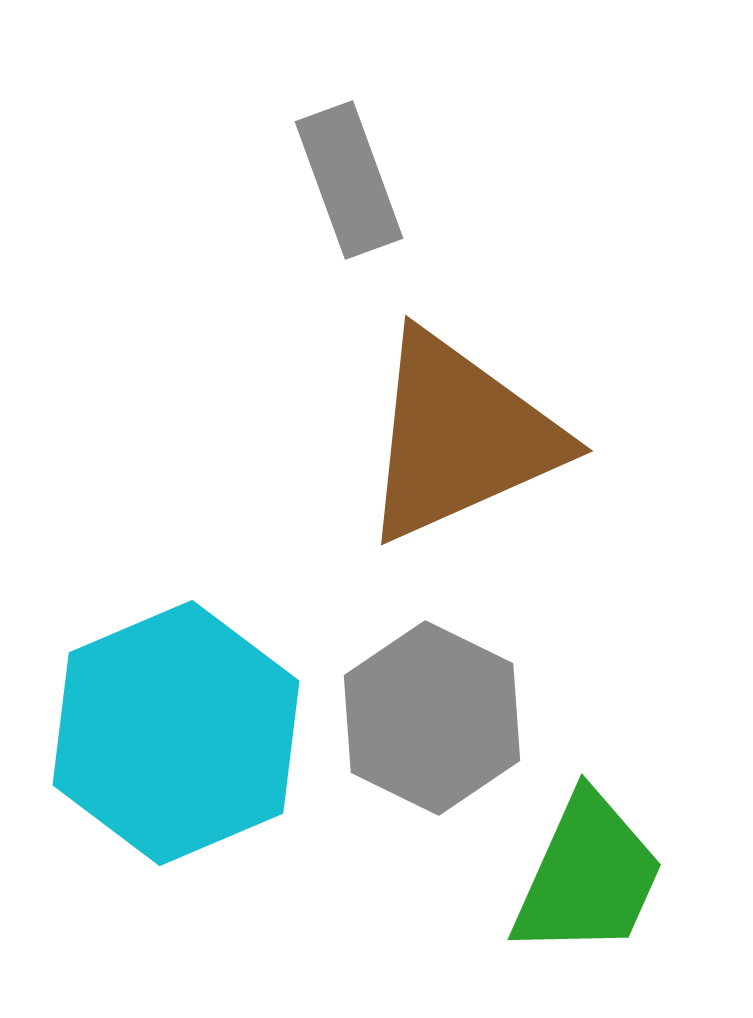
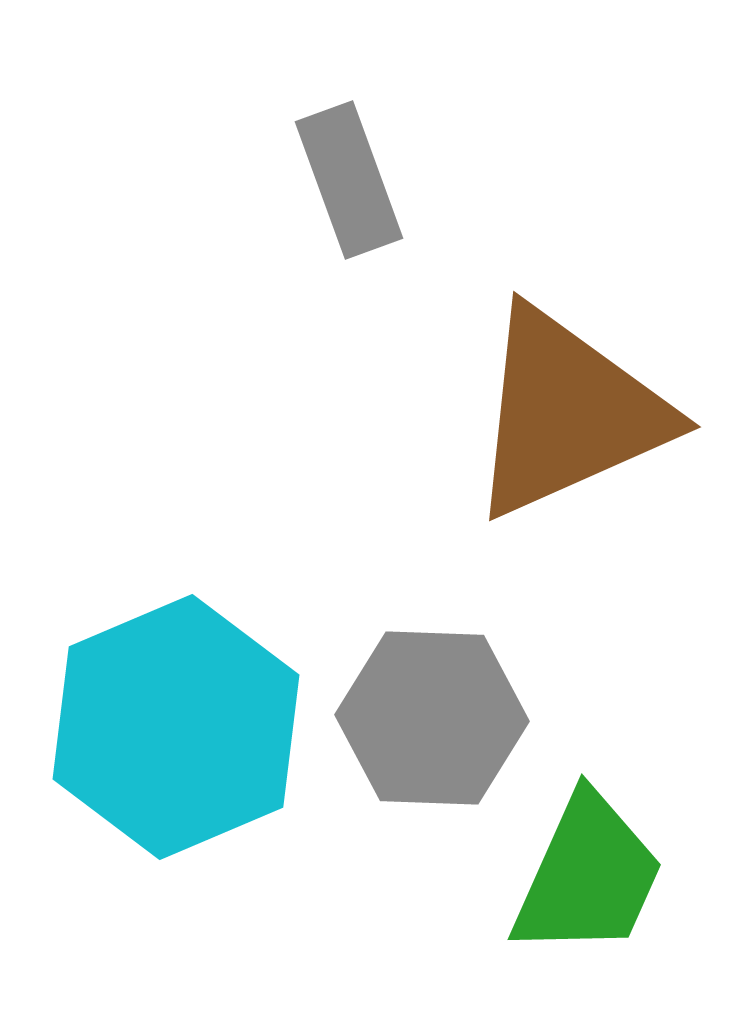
brown triangle: moved 108 px right, 24 px up
gray hexagon: rotated 24 degrees counterclockwise
cyan hexagon: moved 6 px up
